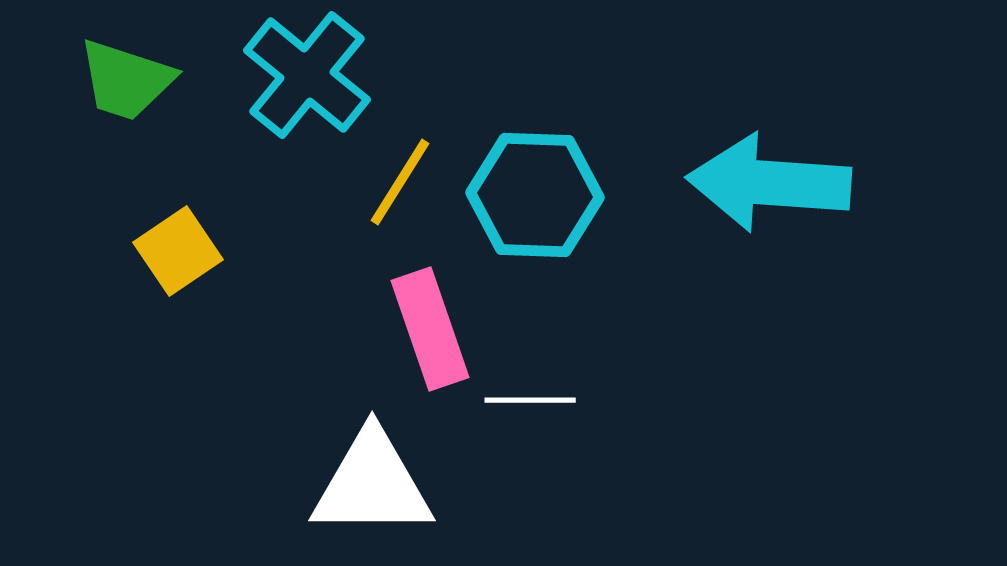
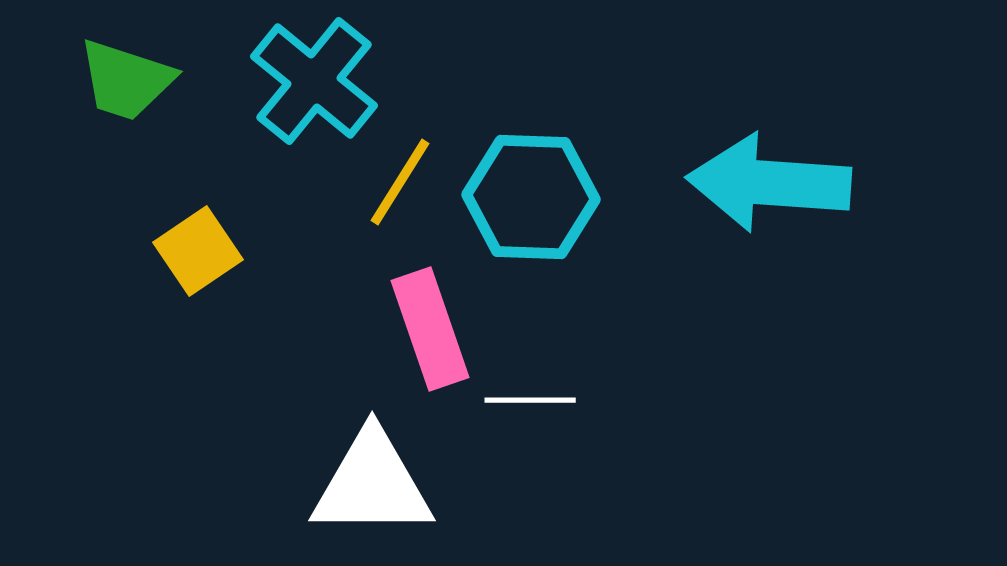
cyan cross: moved 7 px right, 6 px down
cyan hexagon: moved 4 px left, 2 px down
yellow square: moved 20 px right
